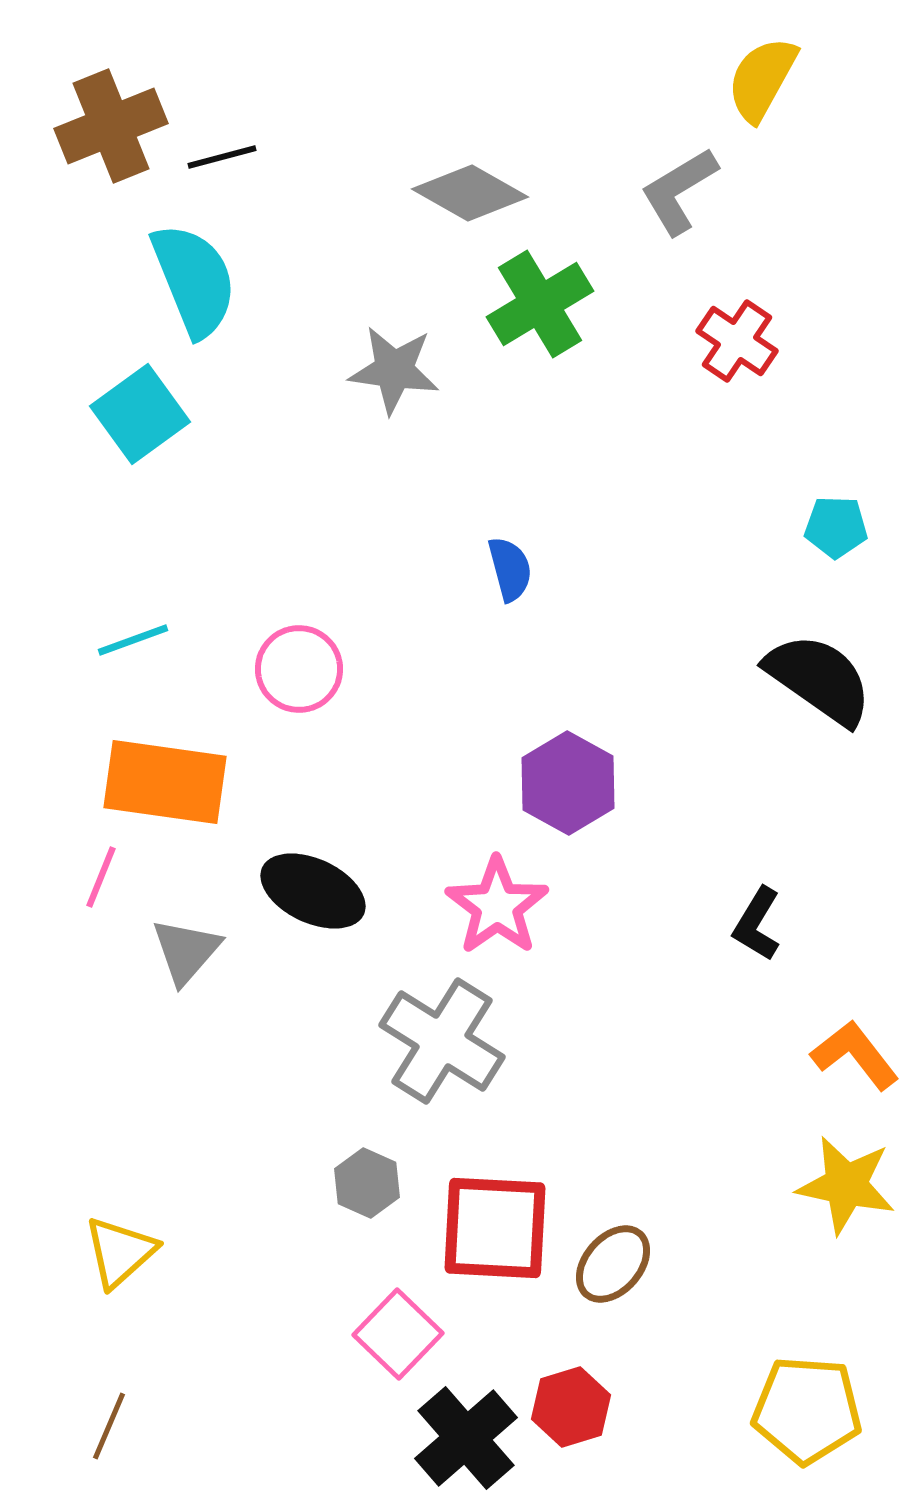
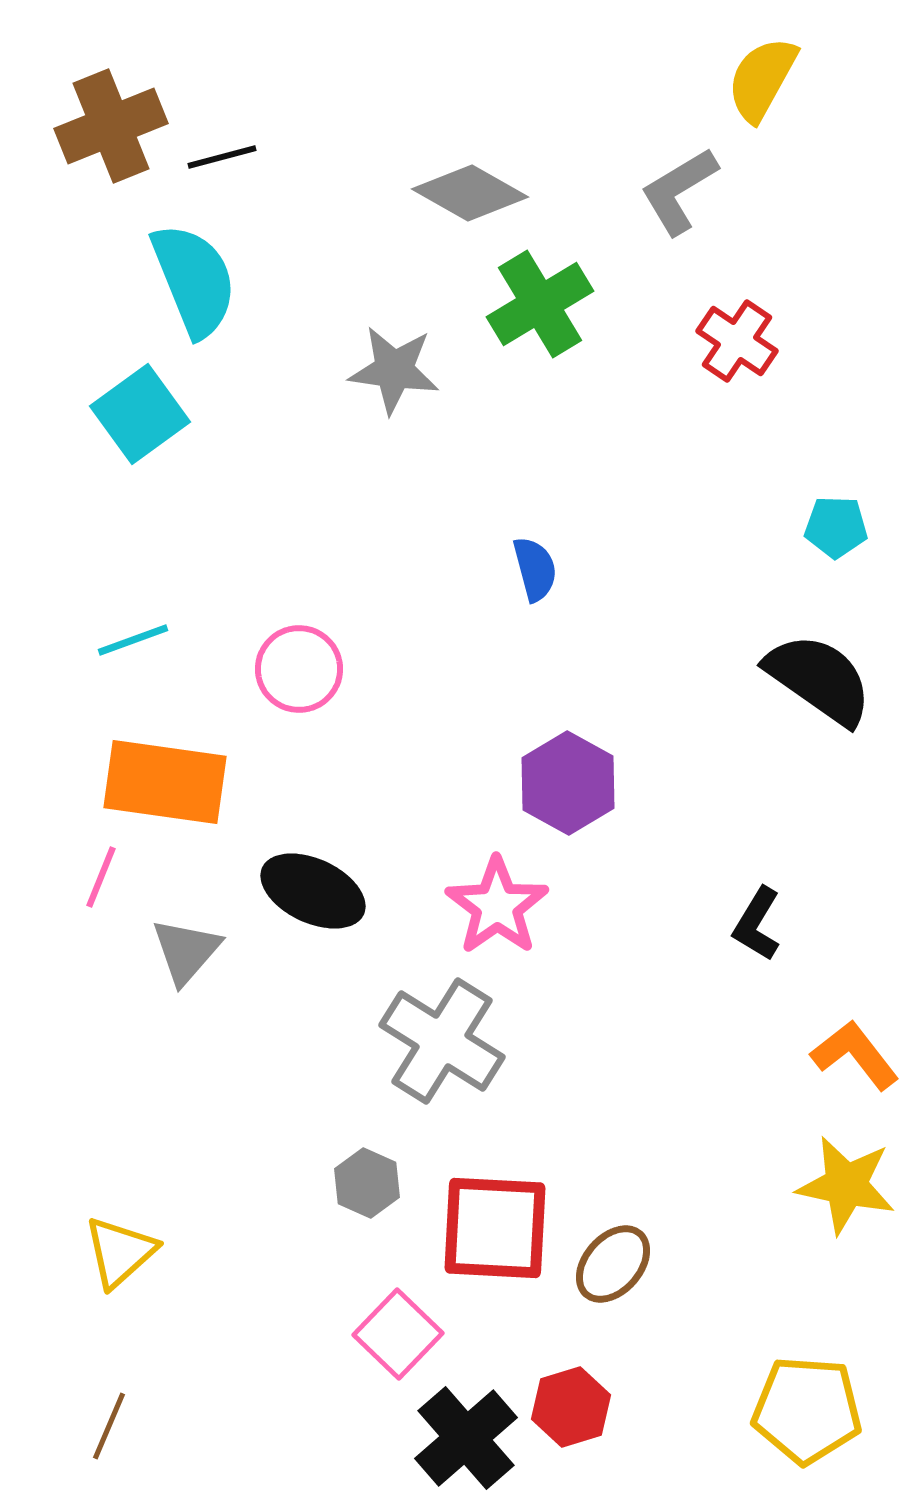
blue semicircle: moved 25 px right
